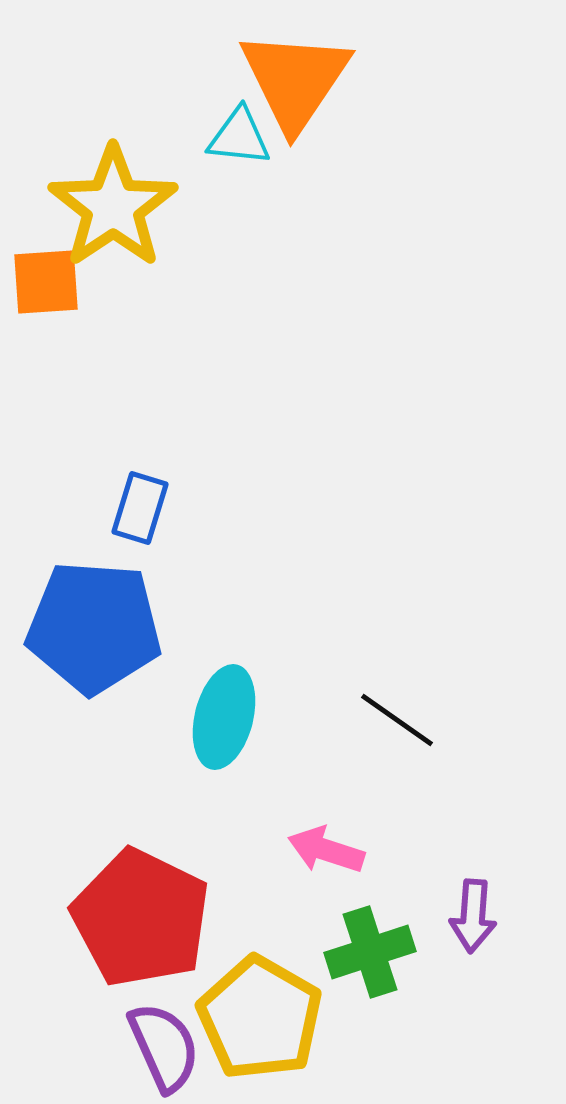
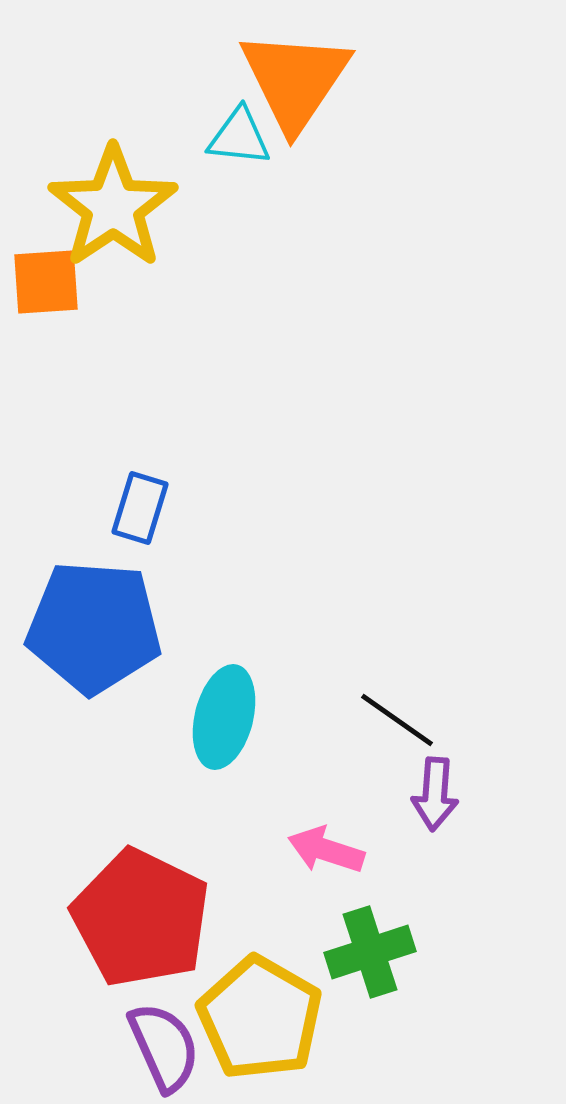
purple arrow: moved 38 px left, 122 px up
